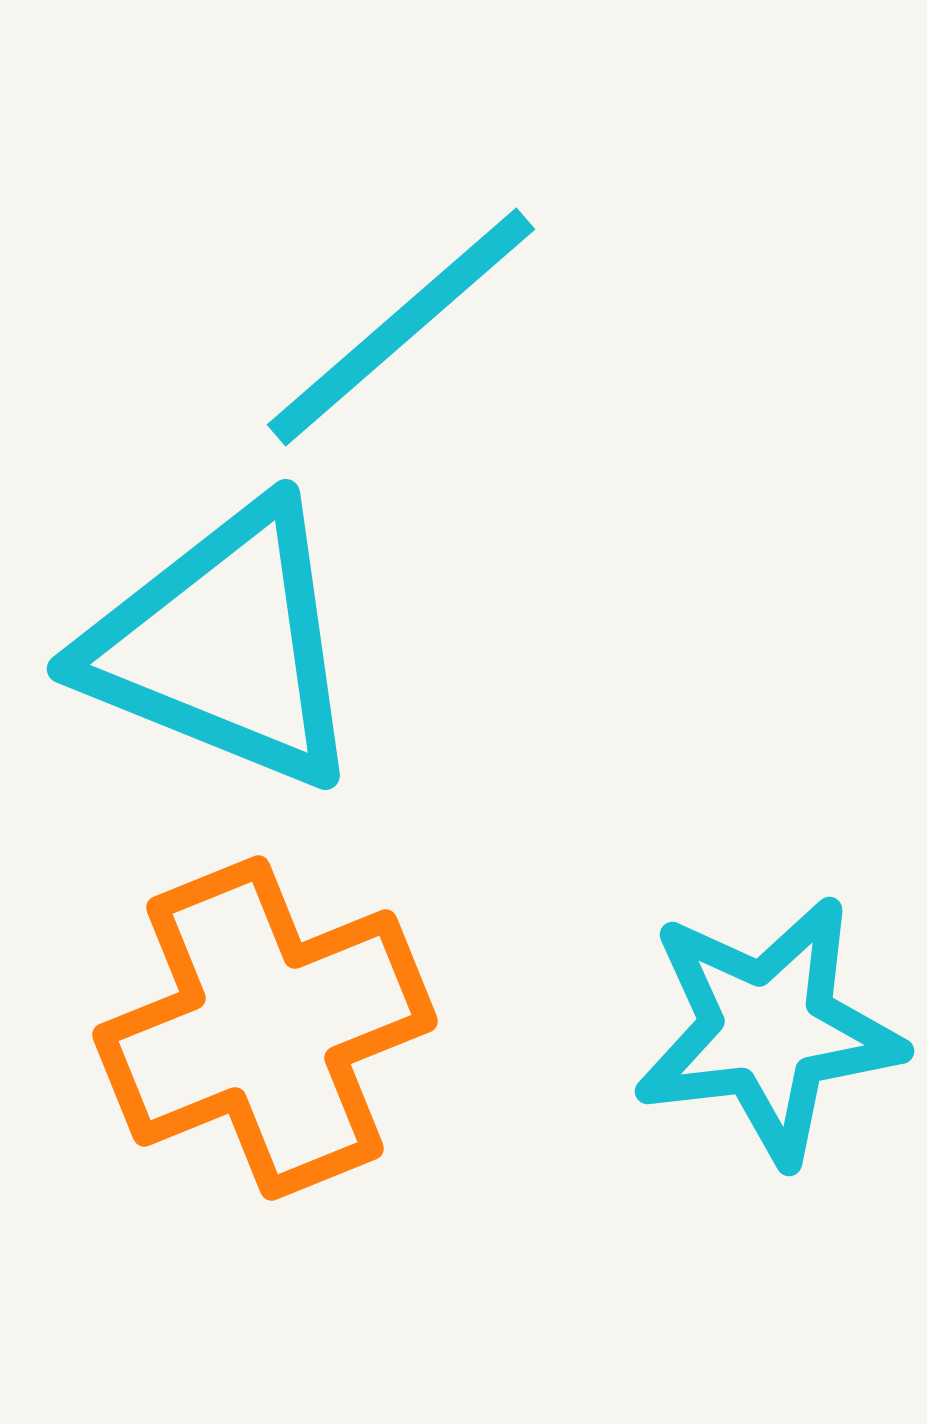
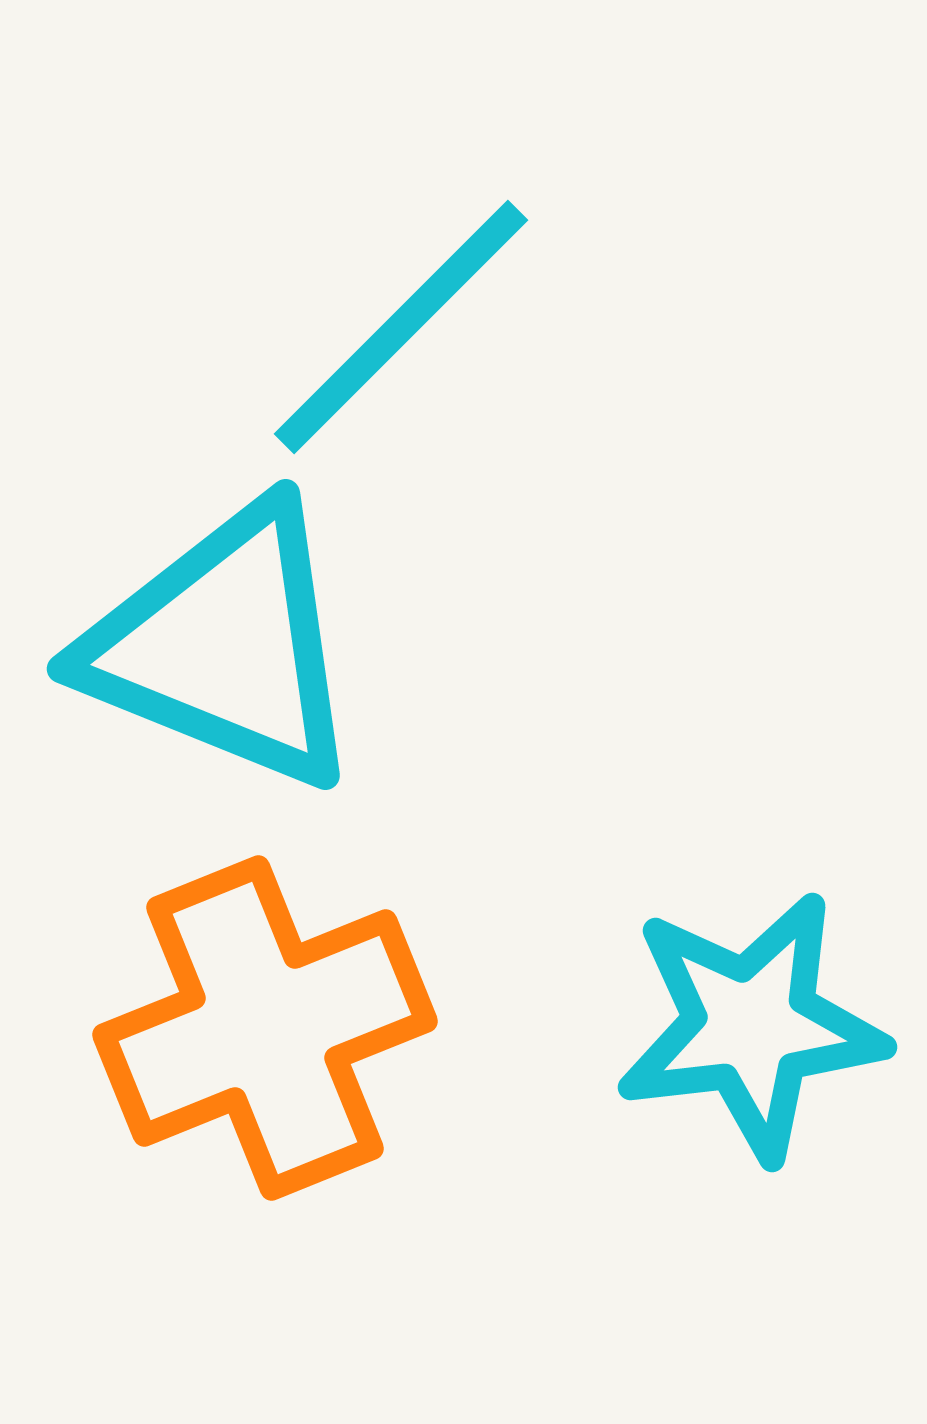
cyan line: rotated 4 degrees counterclockwise
cyan star: moved 17 px left, 4 px up
